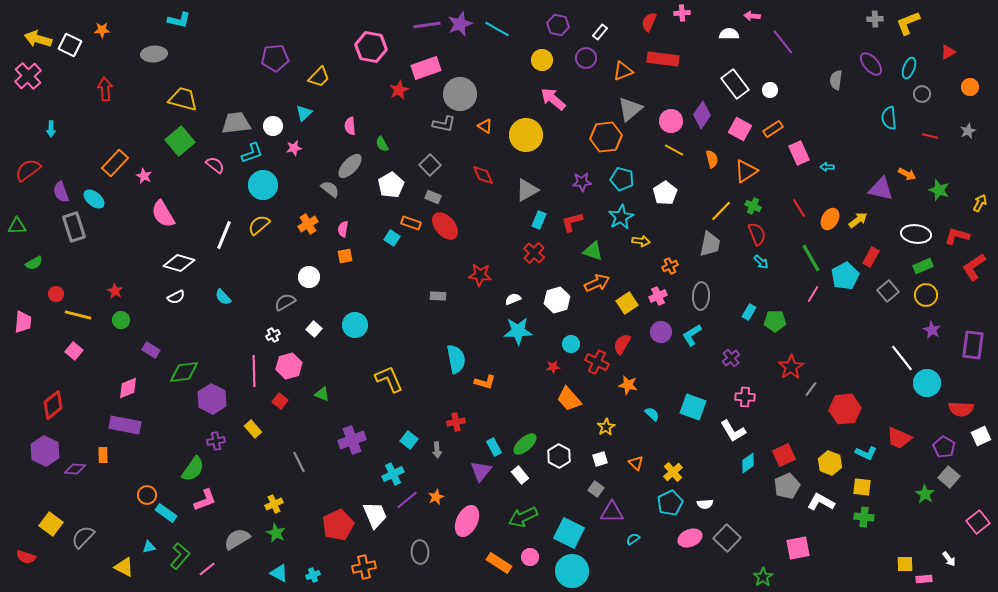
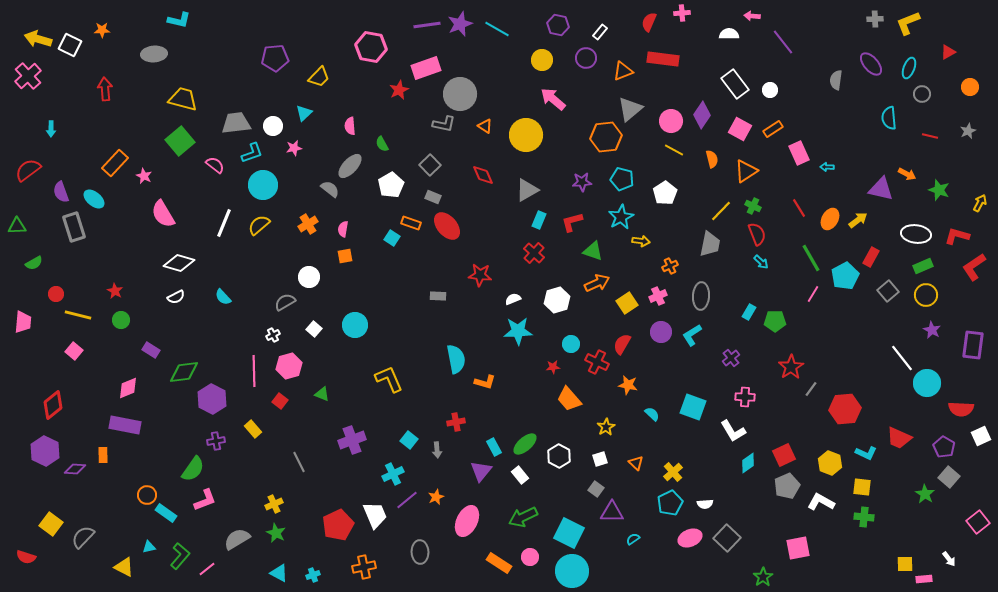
red ellipse at (445, 226): moved 2 px right
white line at (224, 235): moved 12 px up
